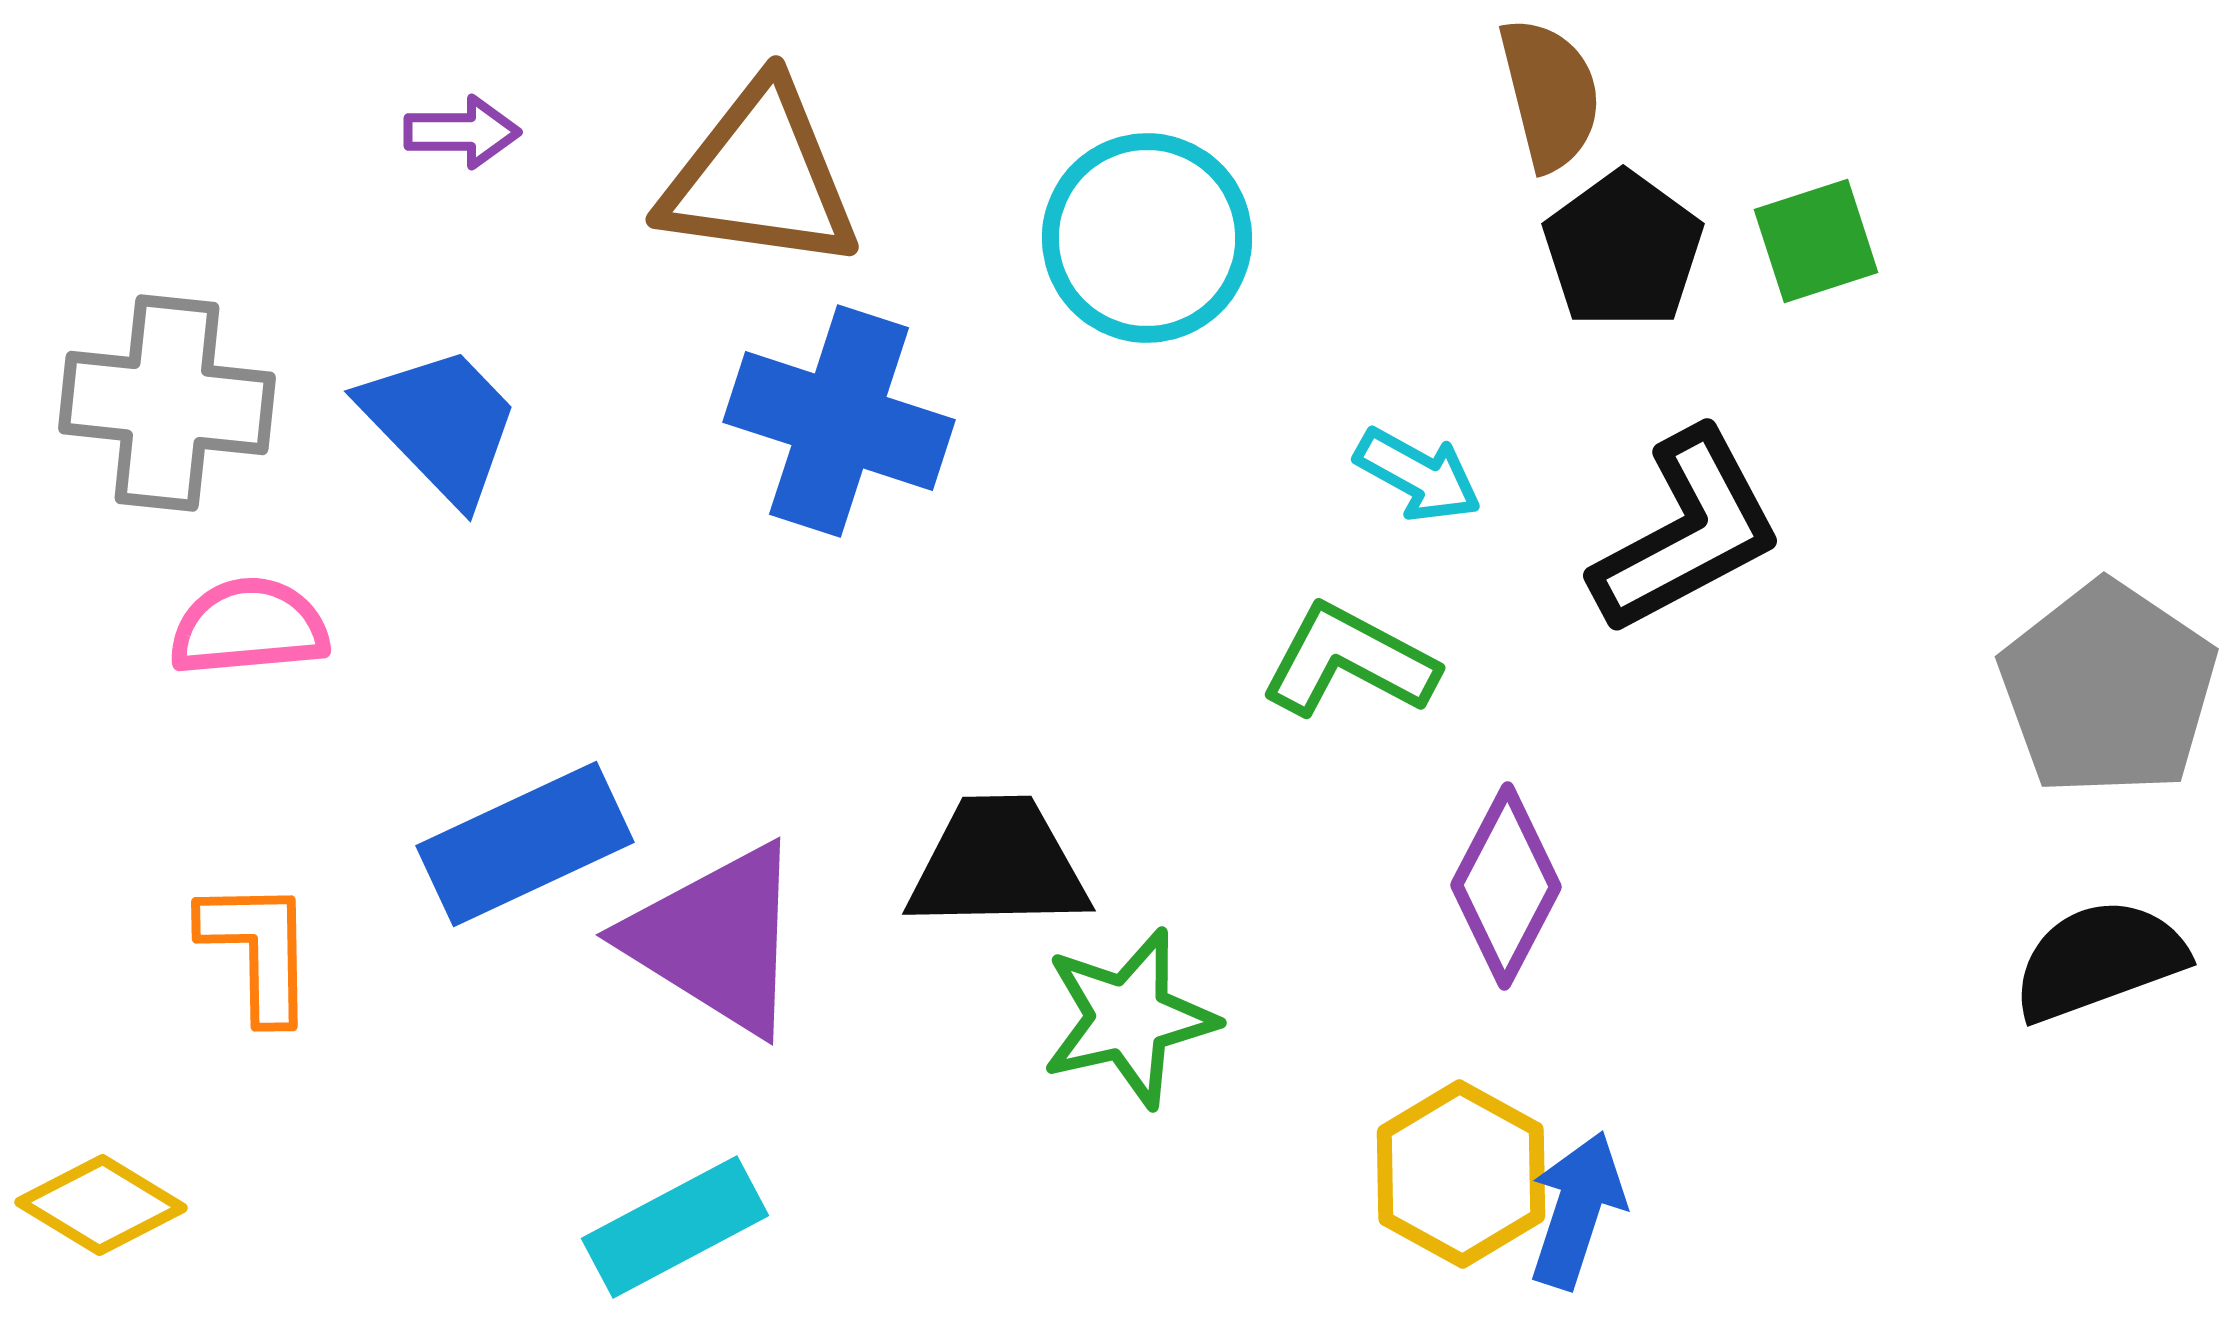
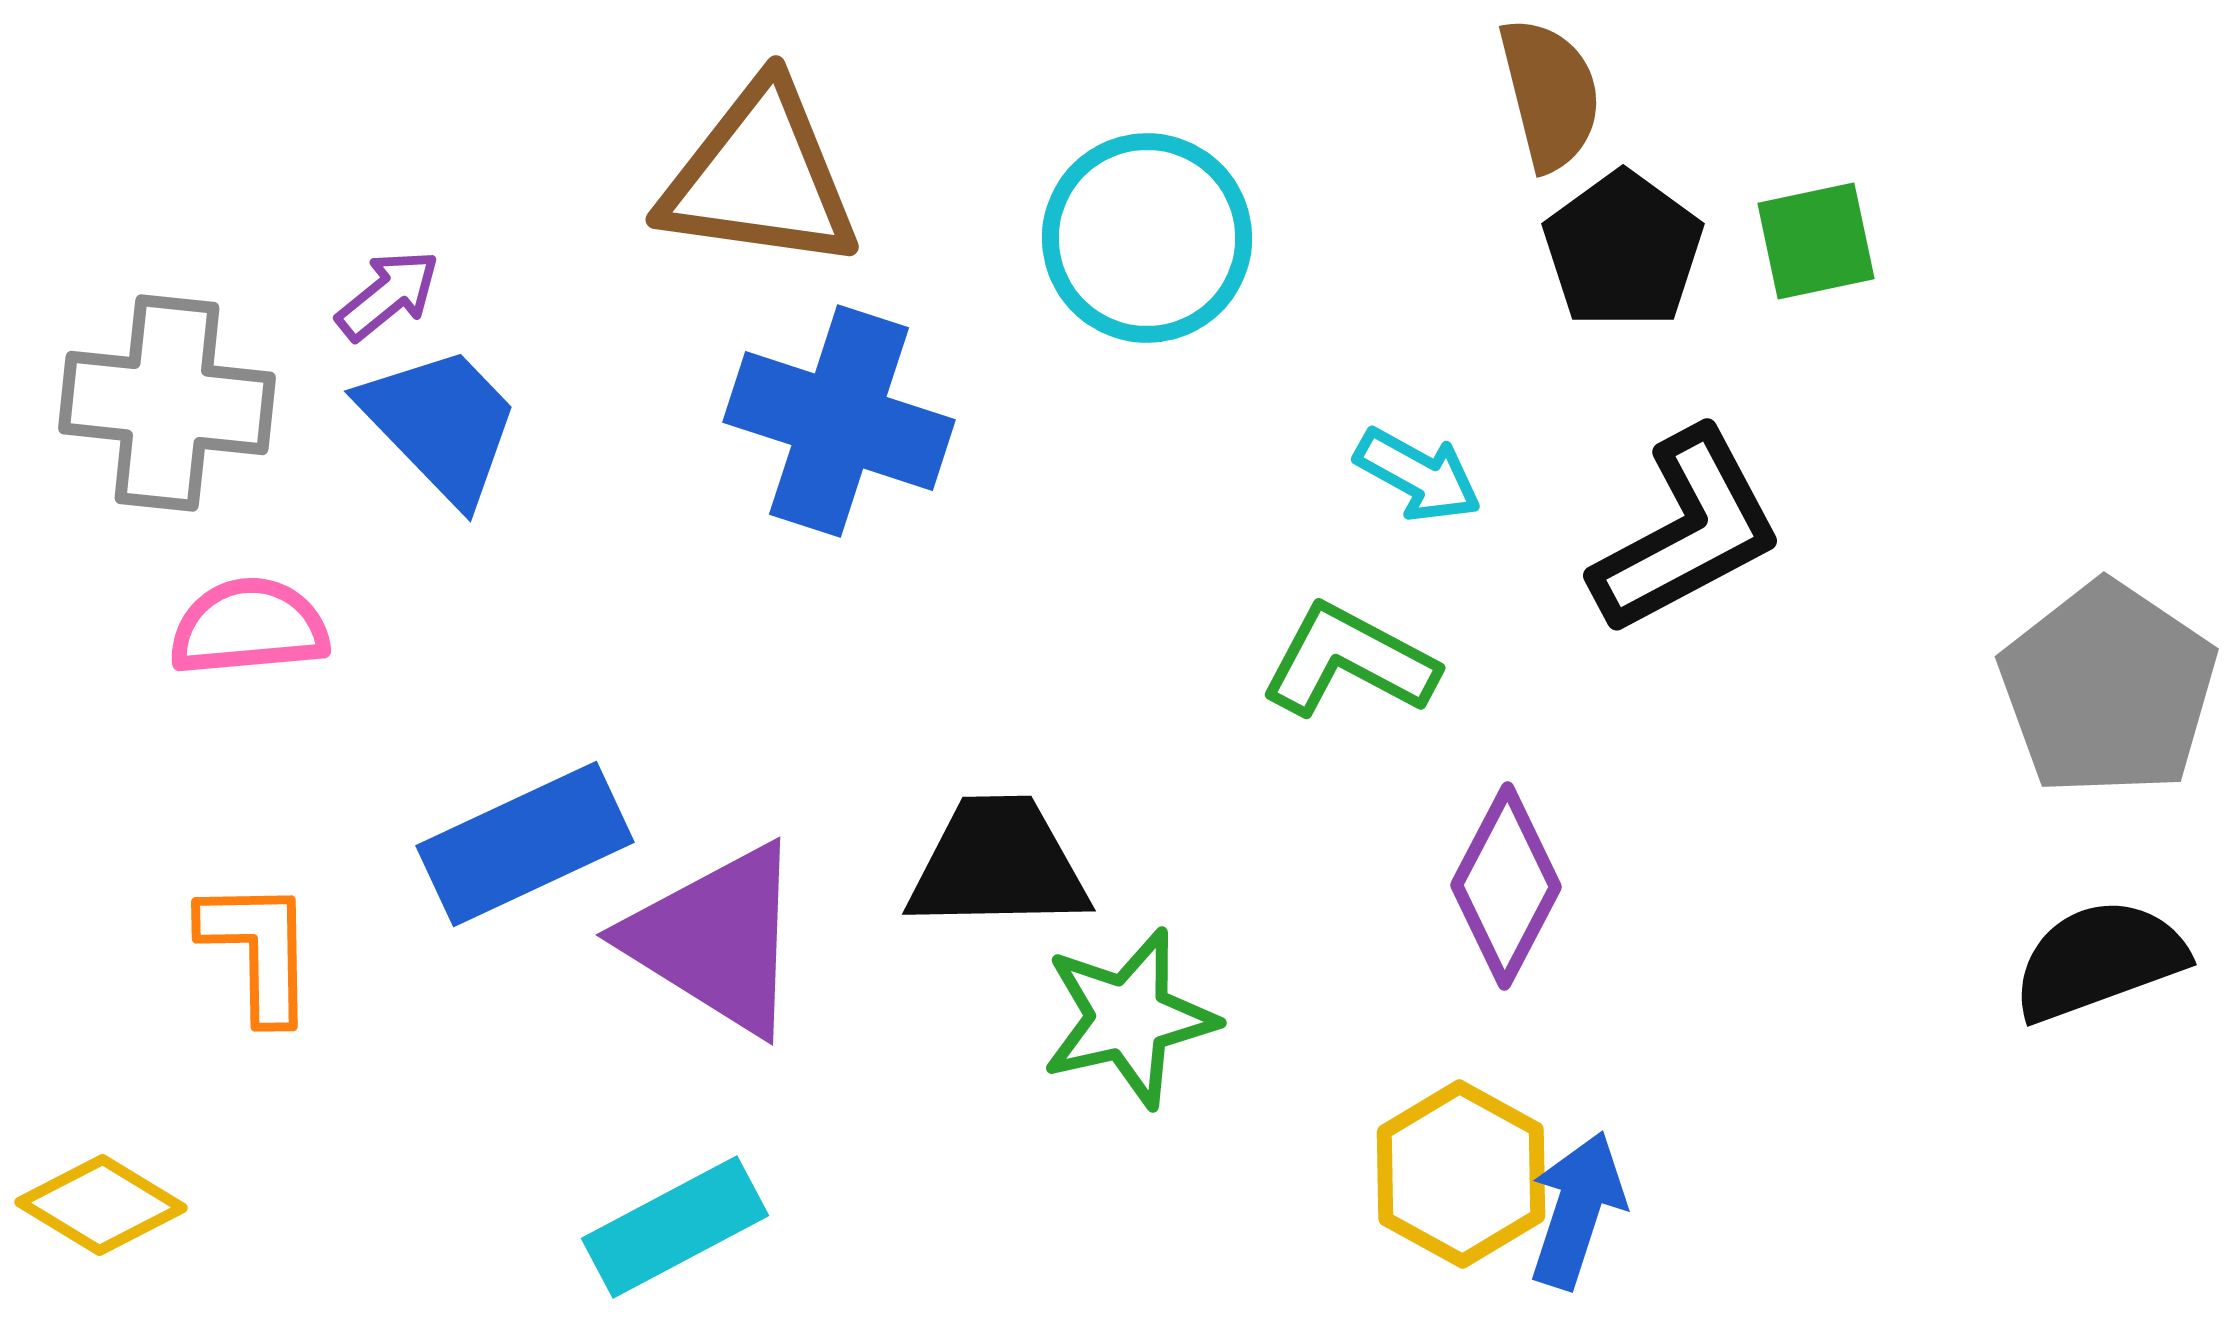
purple arrow: moved 74 px left, 163 px down; rotated 39 degrees counterclockwise
green square: rotated 6 degrees clockwise
